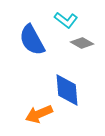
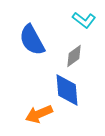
cyan L-shape: moved 18 px right
gray diamond: moved 8 px left, 13 px down; rotated 65 degrees counterclockwise
